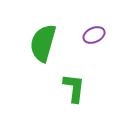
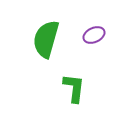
green semicircle: moved 3 px right, 4 px up
